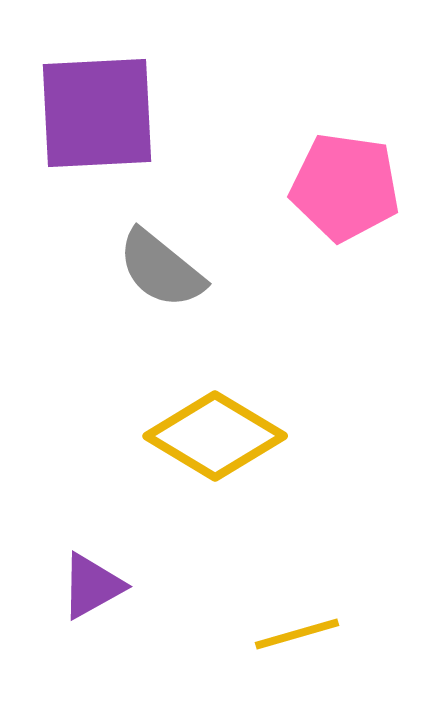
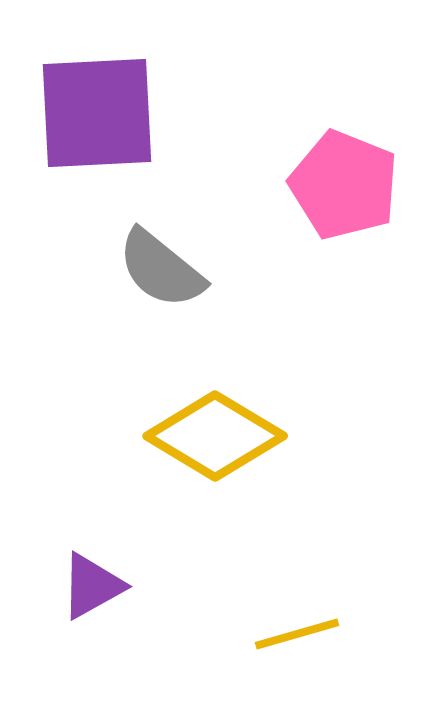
pink pentagon: moved 1 px left, 2 px up; rotated 14 degrees clockwise
